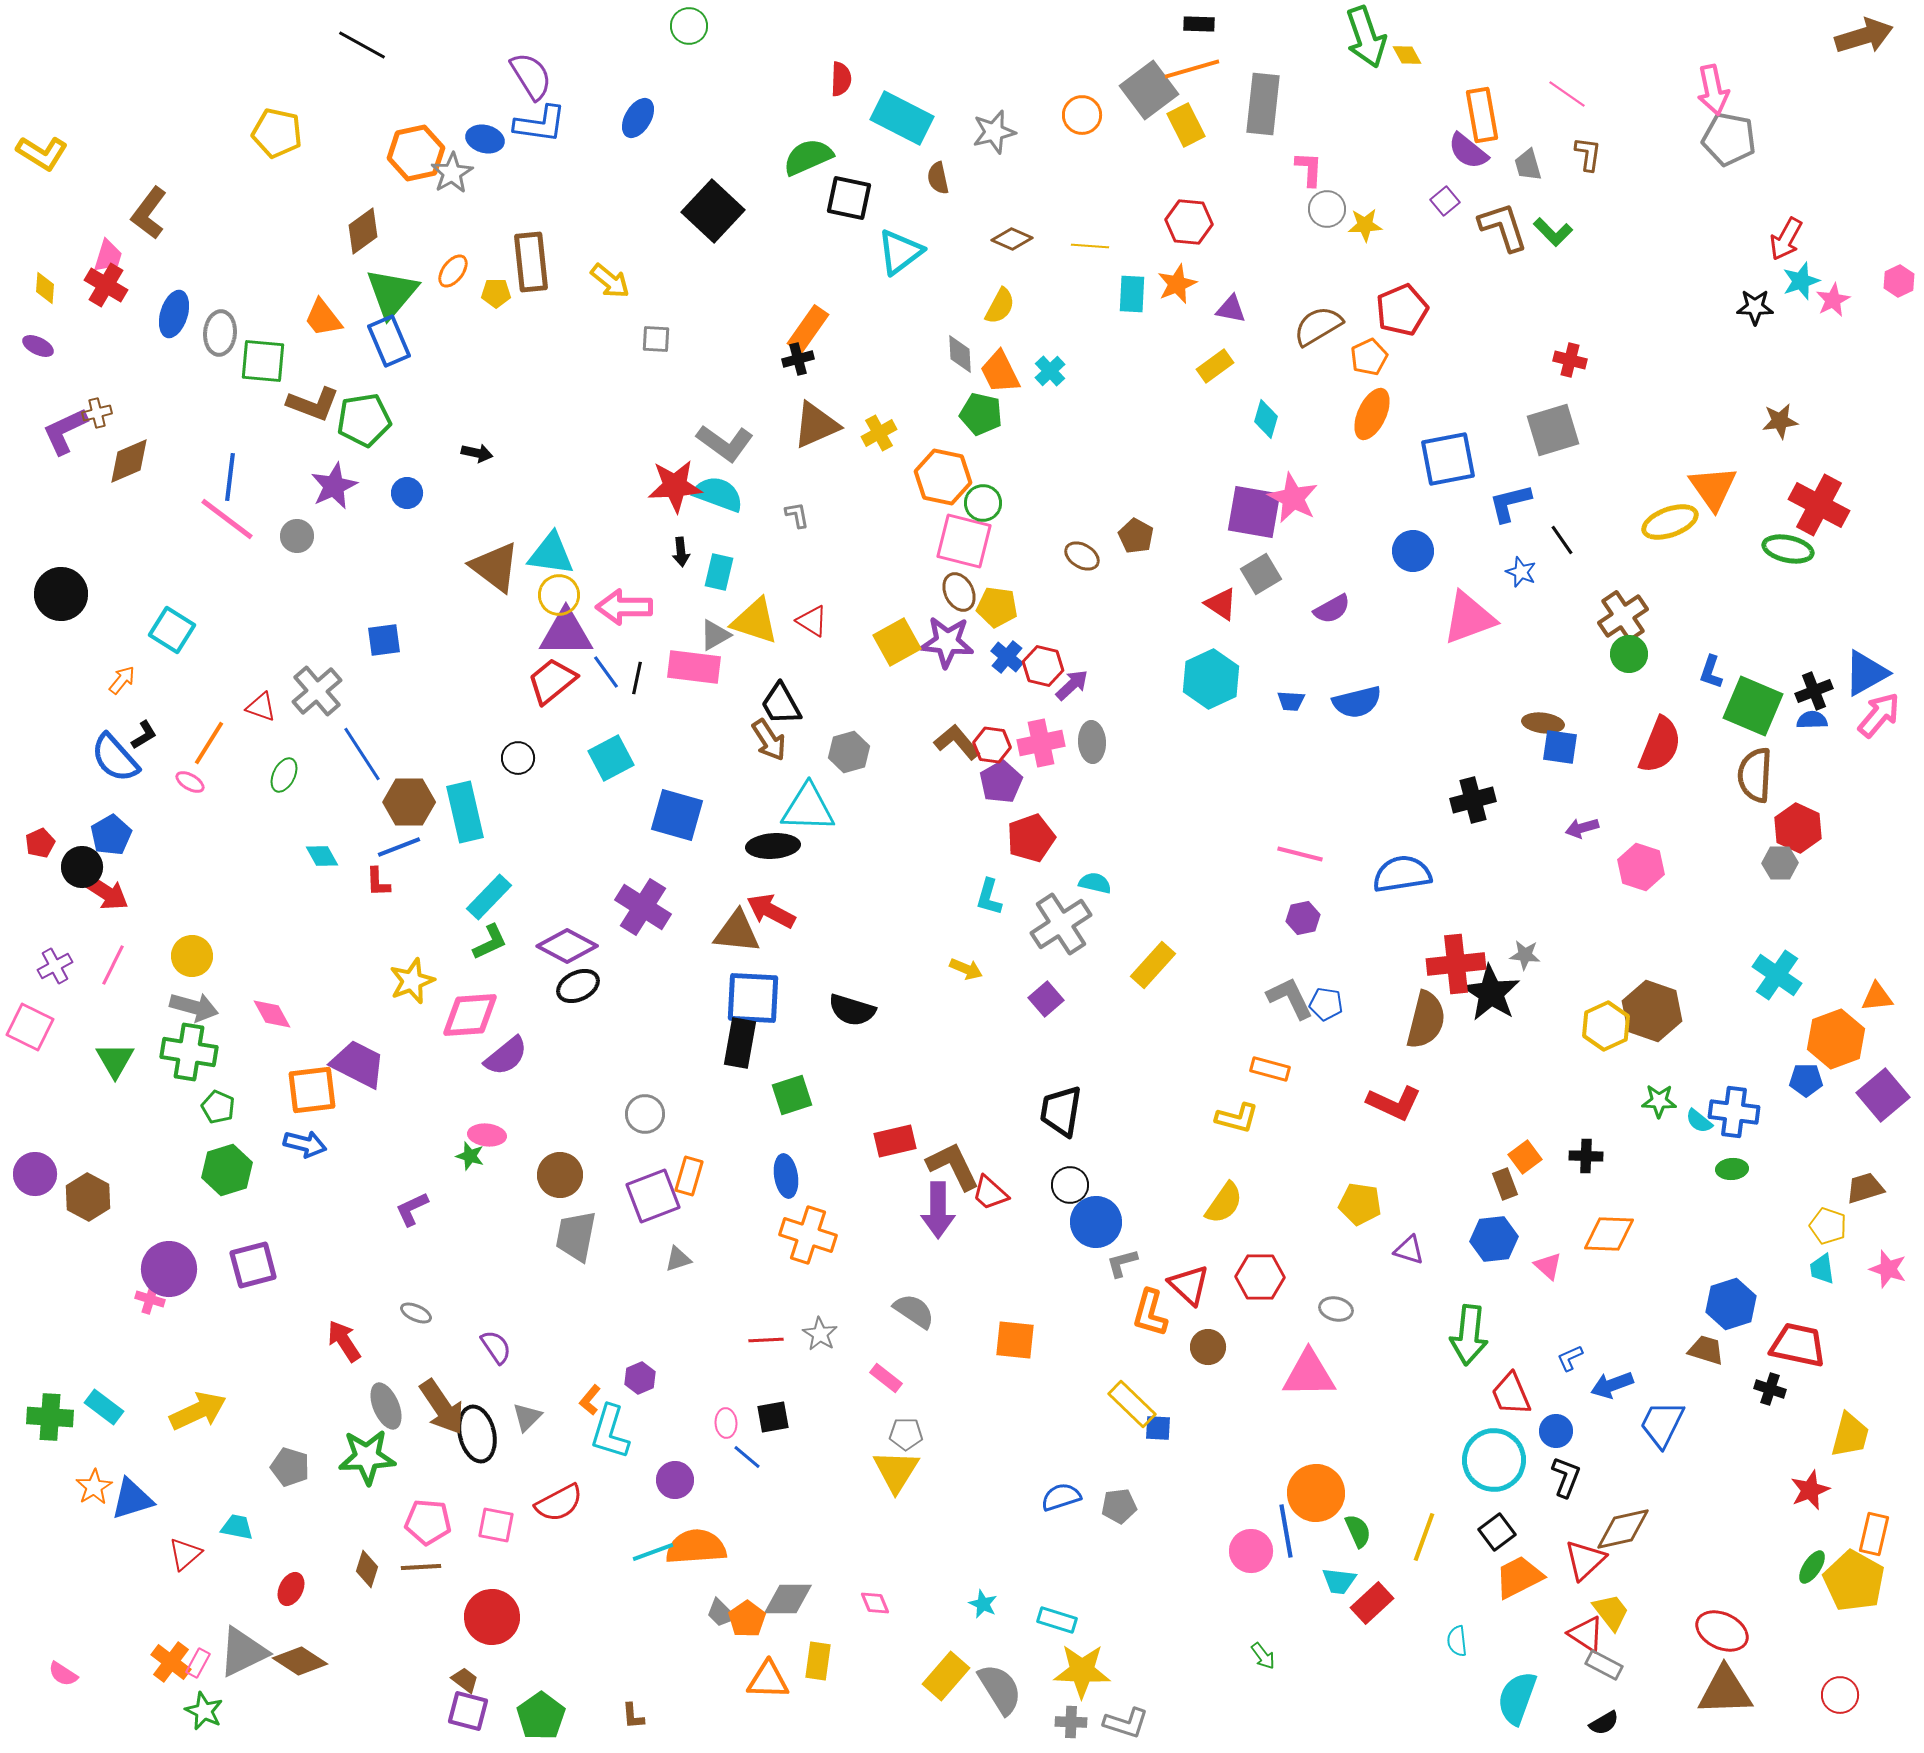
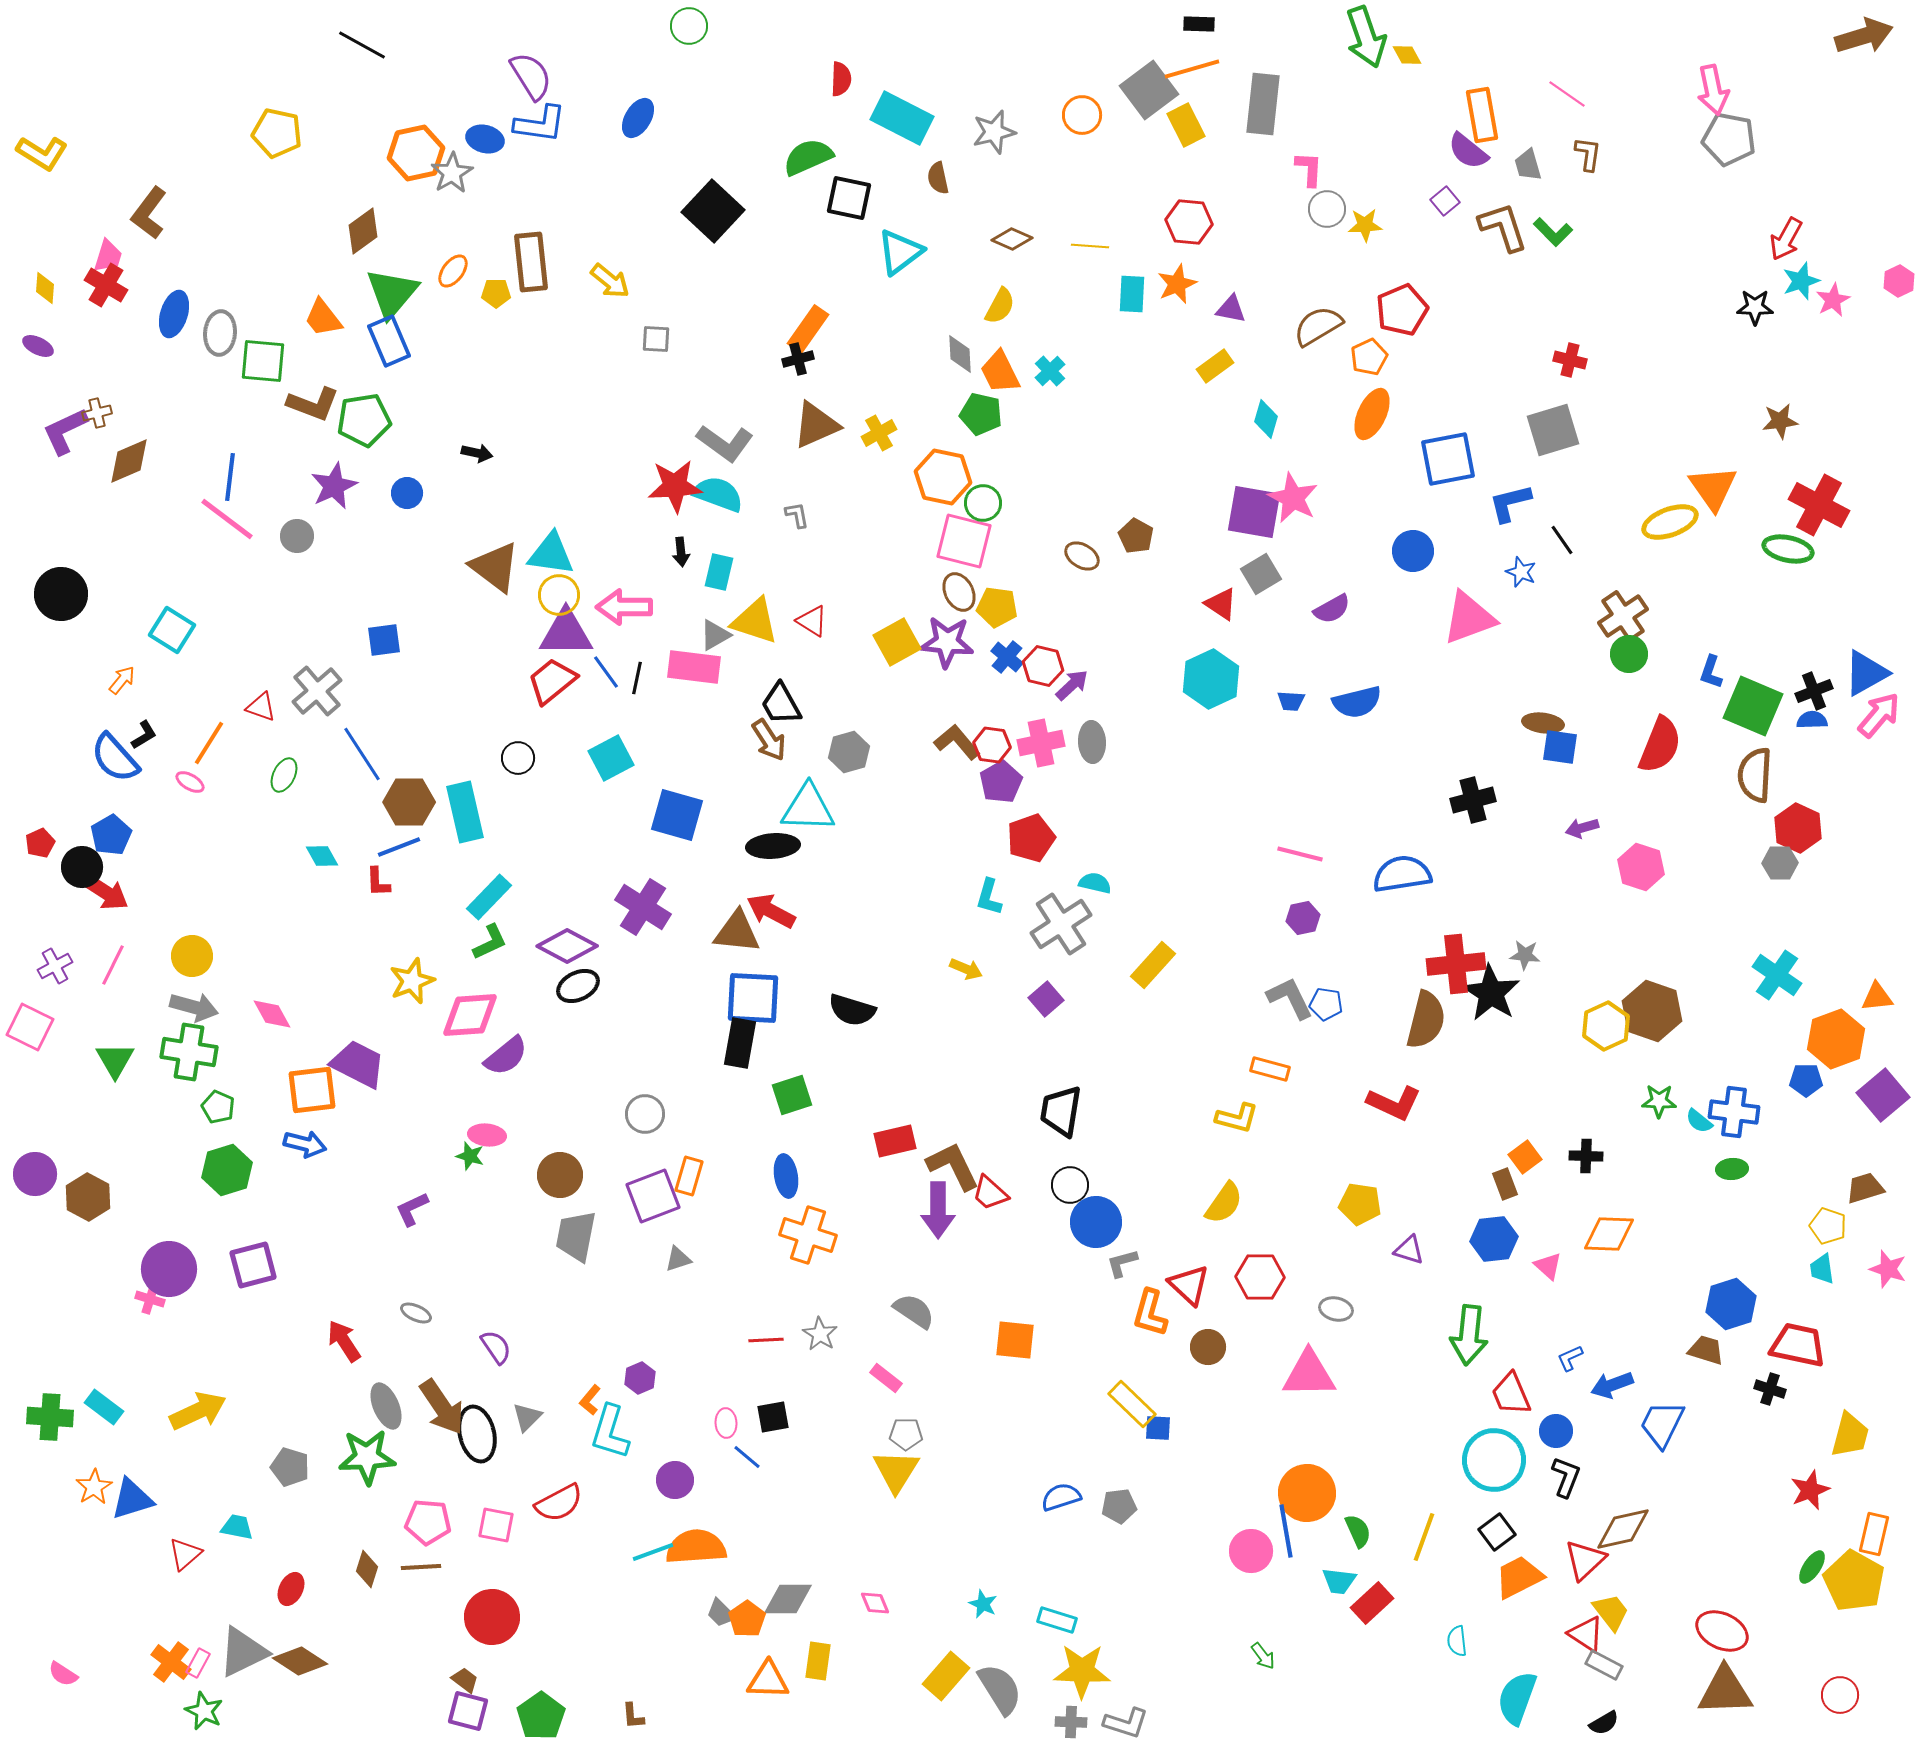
orange circle at (1316, 1493): moved 9 px left
